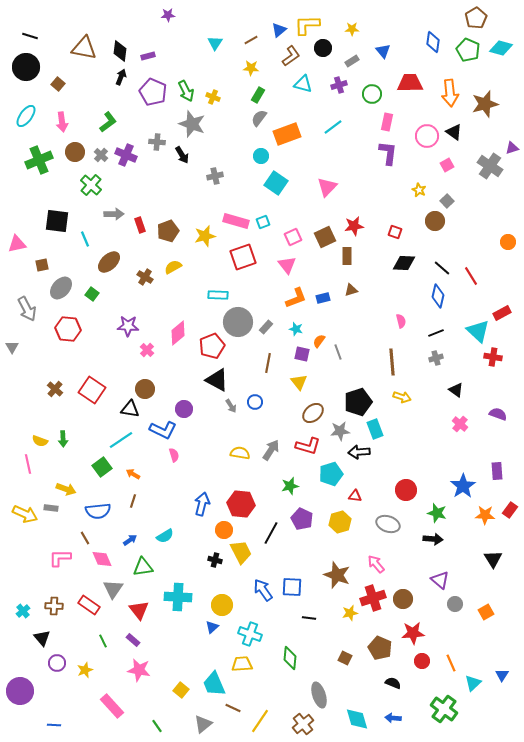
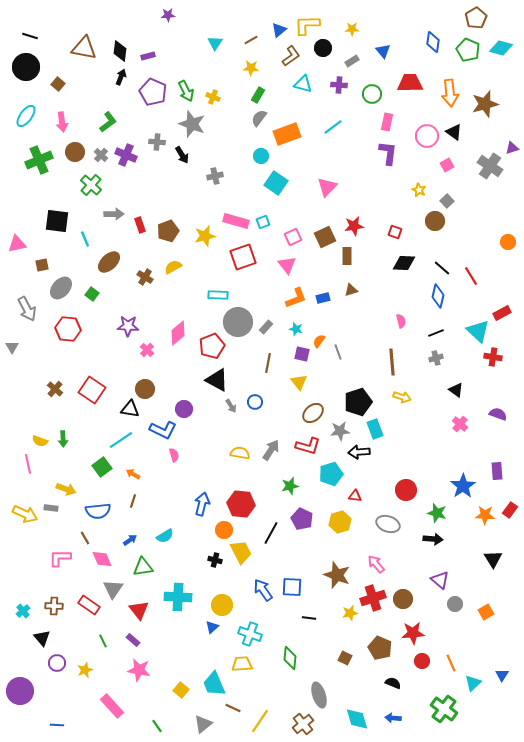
purple cross at (339, 85): rotated 21 degrees clockwise
blue line at (54, 725): moved 3 px right
